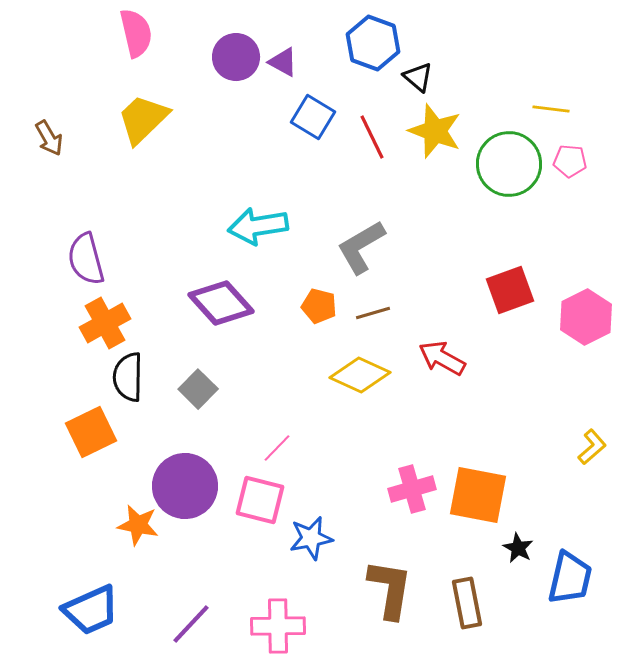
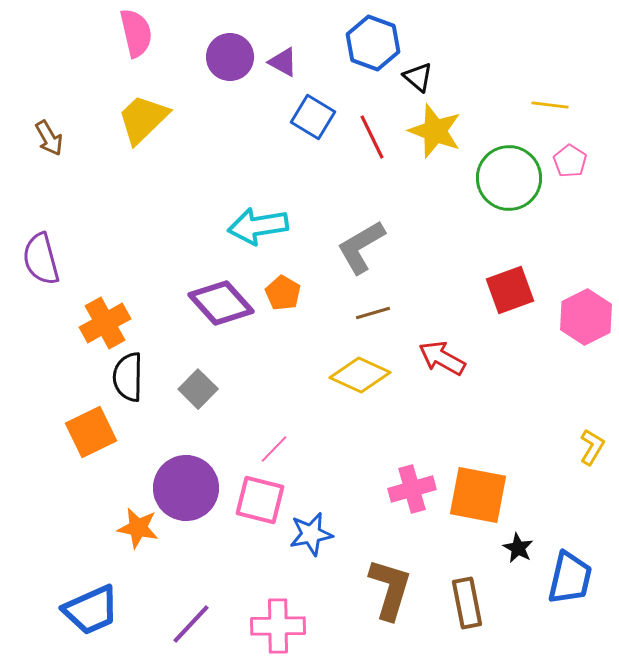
purple circle at (236, 57): moved 6 px left
yellow line at (551, 109): moved 1 px left, 4 px up
pink pentagon at (570, 161): rotated 28 degrees clockwise
green circle at (509, 164): moved 14 px down
purple semicircle at (86, 259): moved 45 px left
orange pentagon at (319, 306): moved 36 px left, 13 px up; rotated 16 degrees clockwise
yellow L-shape at (592, 447): rotated 18 degrees counterclockwise
pink line at (277, 448): moved 3 px left, 1 px down
purple circle at (185, 486): moved 1 px right, 2 px down
orange star at (138, 525): moved 3 px down
blue star at (311, 538): moved 4 px up
brown L-shape at (390, 589): rotated 8 degrees clockwise
